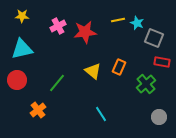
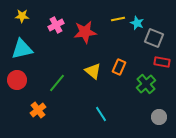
yellow line: moved 1 px up
pink cross: moved 2 px left, 1 px up
